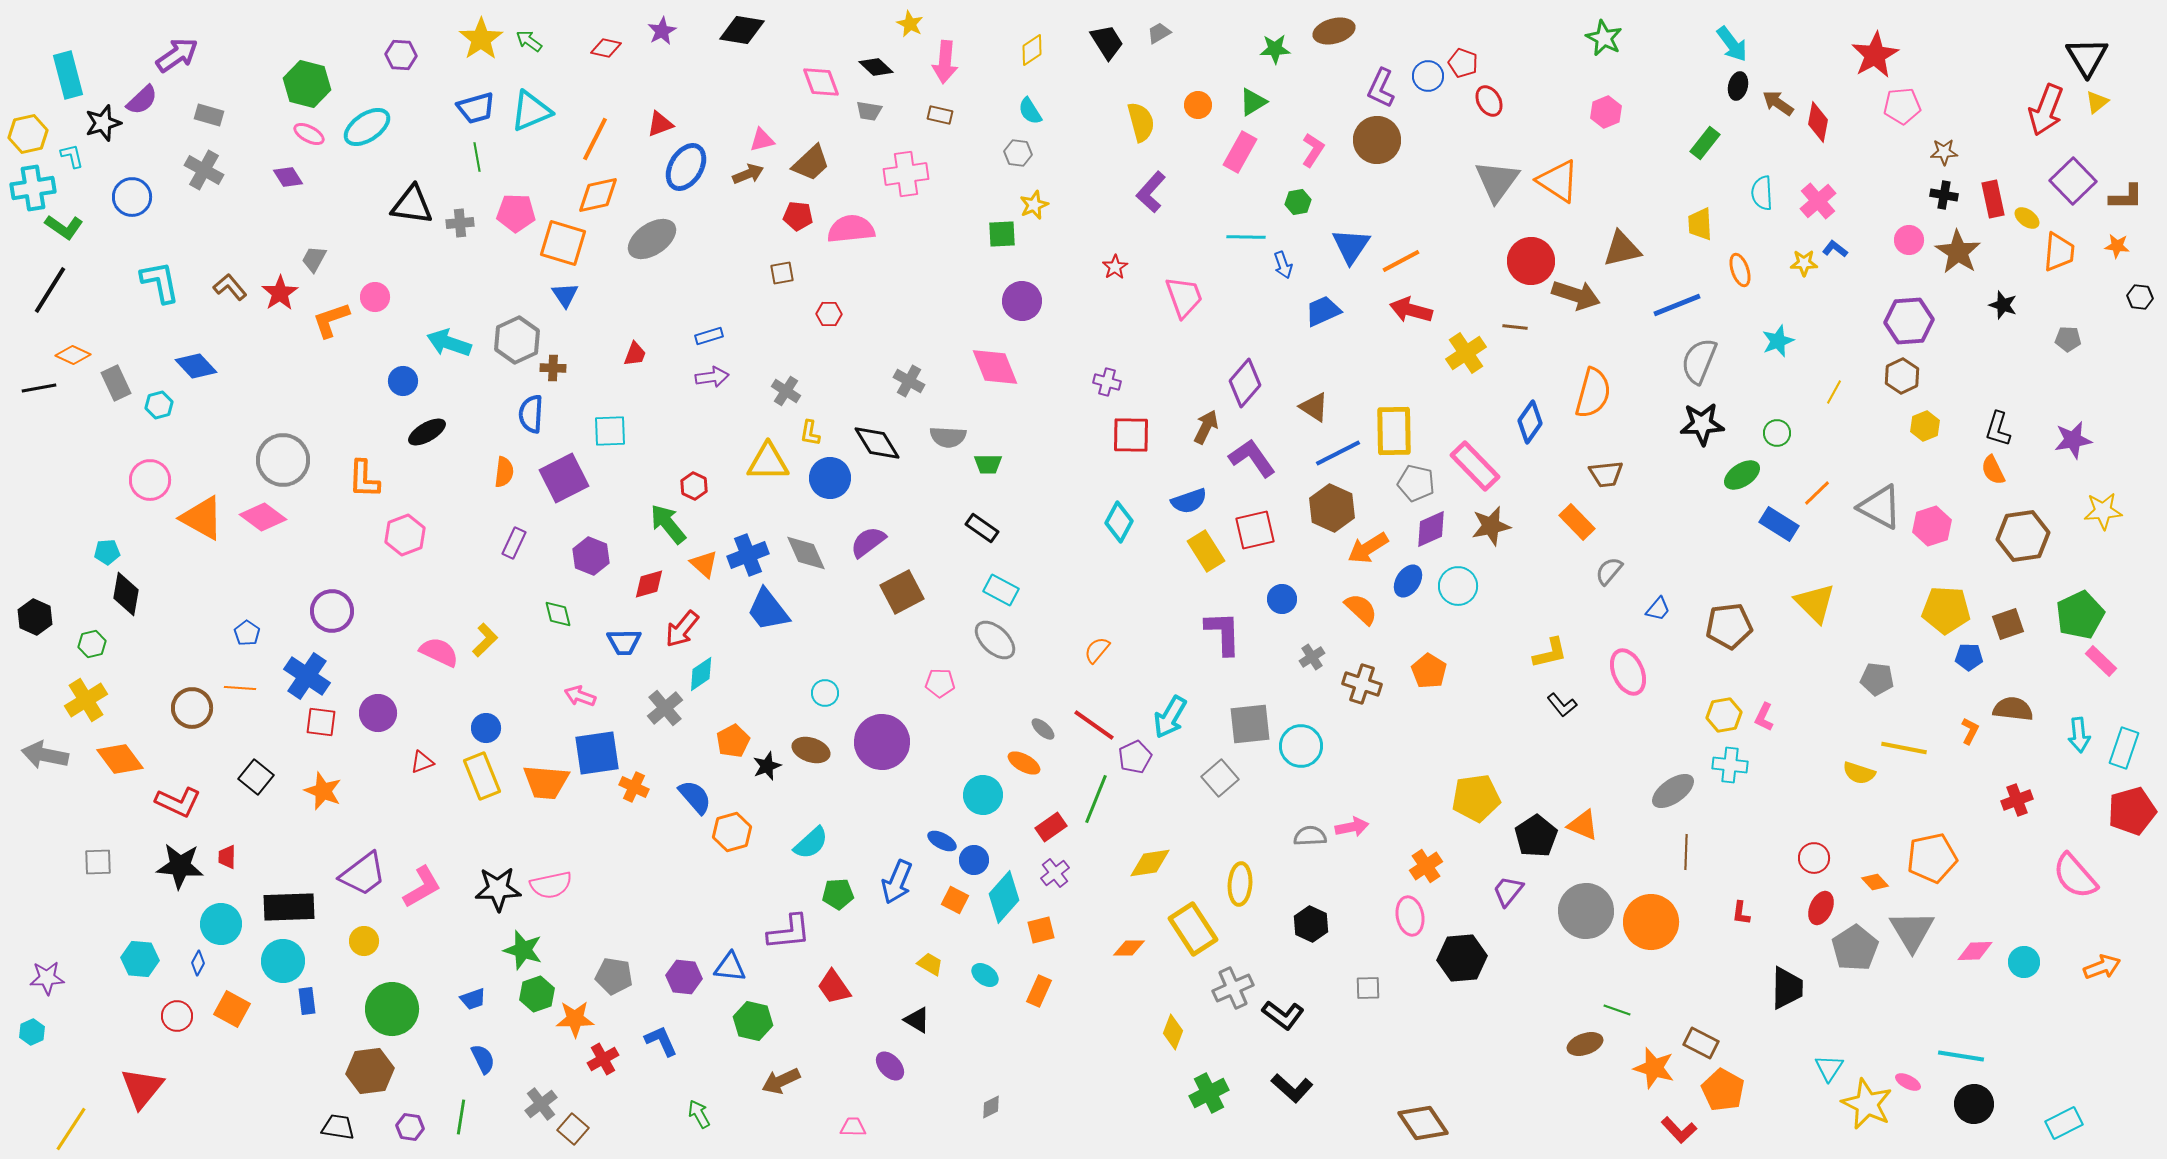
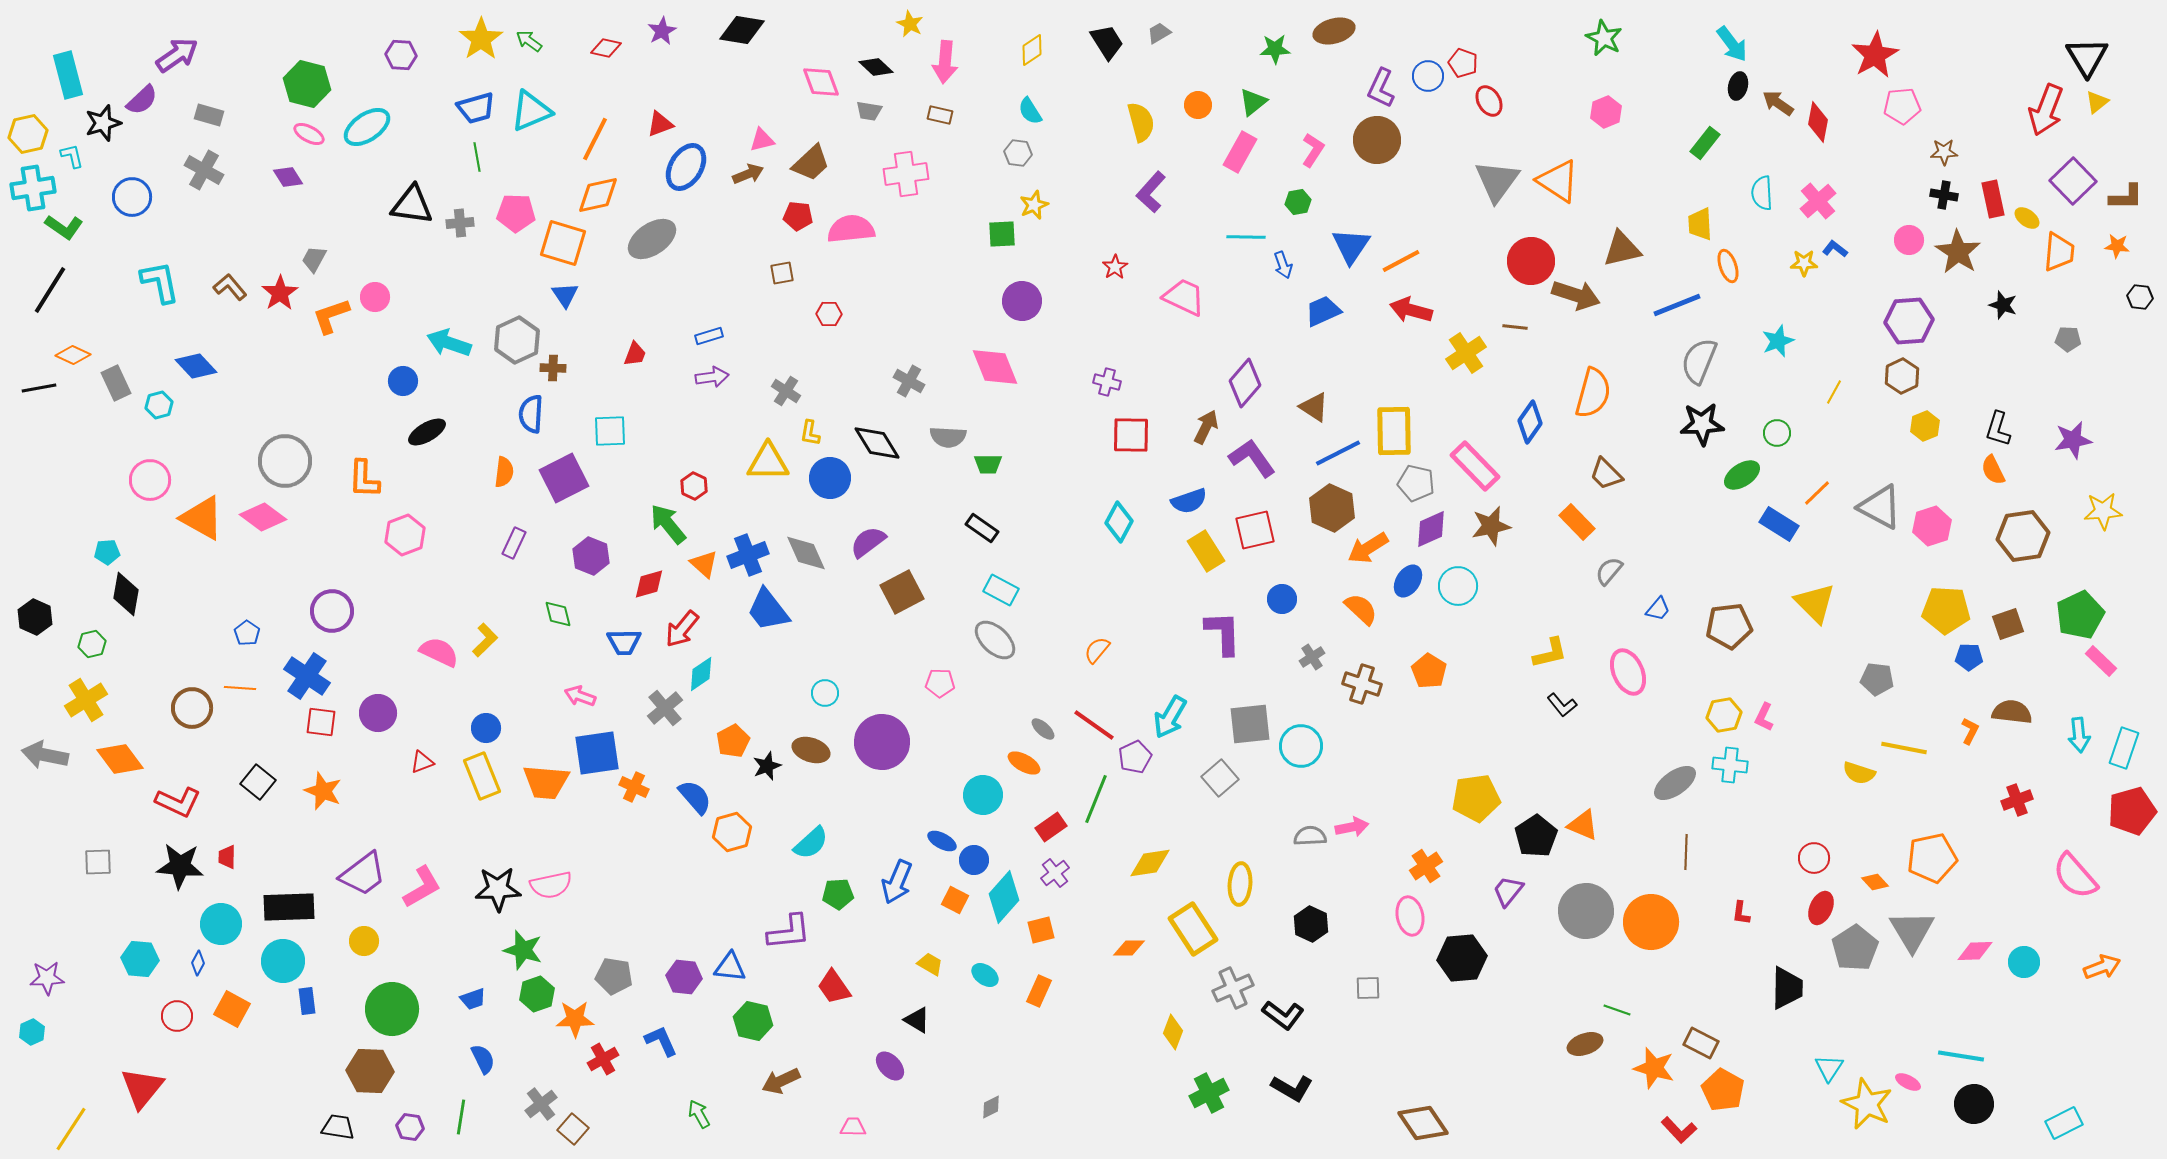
green triangle at (1253, 102): rotated 8 degrees counterclockwise
orange ellipse at (1740, 270): moved 12 px left, 4 px up
pink trapezoid at (1184, 297): rotated 45 degrees counterclockwise
orange L-shape at (331, 320): moved 4 px up
gray circle at (283, 460): moved 2 px right, 1 px down
brown trapezoid at (1606, 474): rotated 51 degrees clockwise
brown semicircle at (2013, 709): moved 1 px left, 3 px down
black square at (256, 777): moved 2 px right, 5 px down
gray ellipse at (1673, 791): moved 2 px right, 8 px up
brown hexagon at (370, 1071): rotated 9 degrees clockwise
black L-shape at (1292, 1088): rotated 12 degrees counterclockwise
